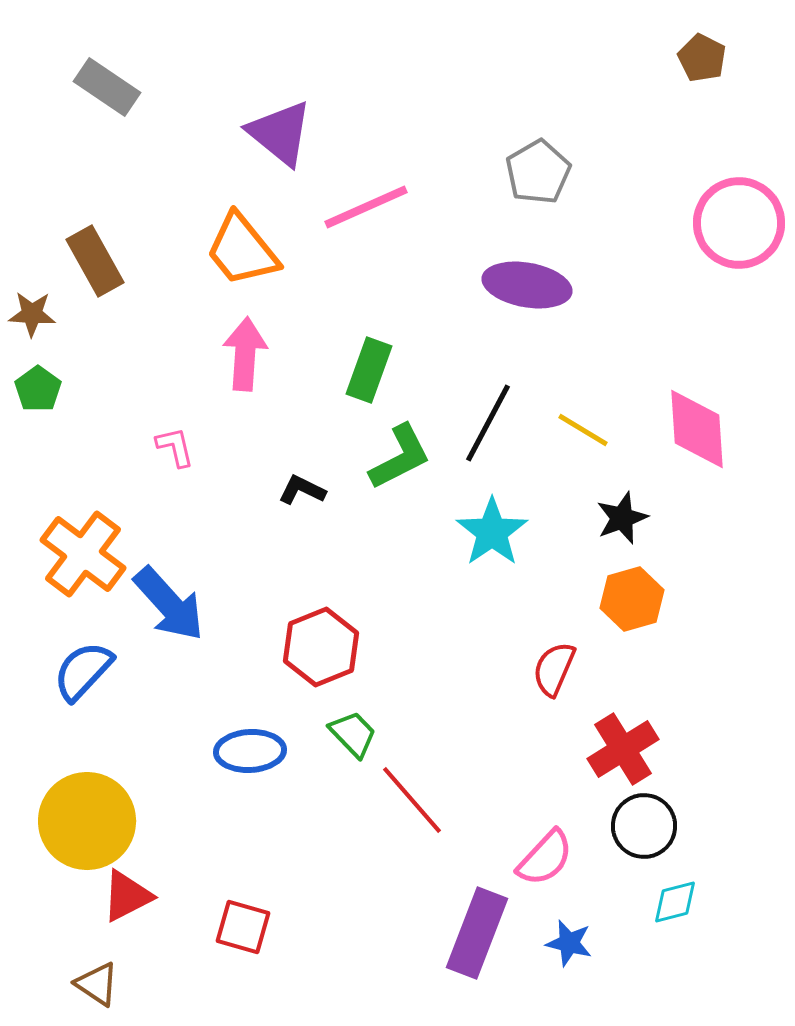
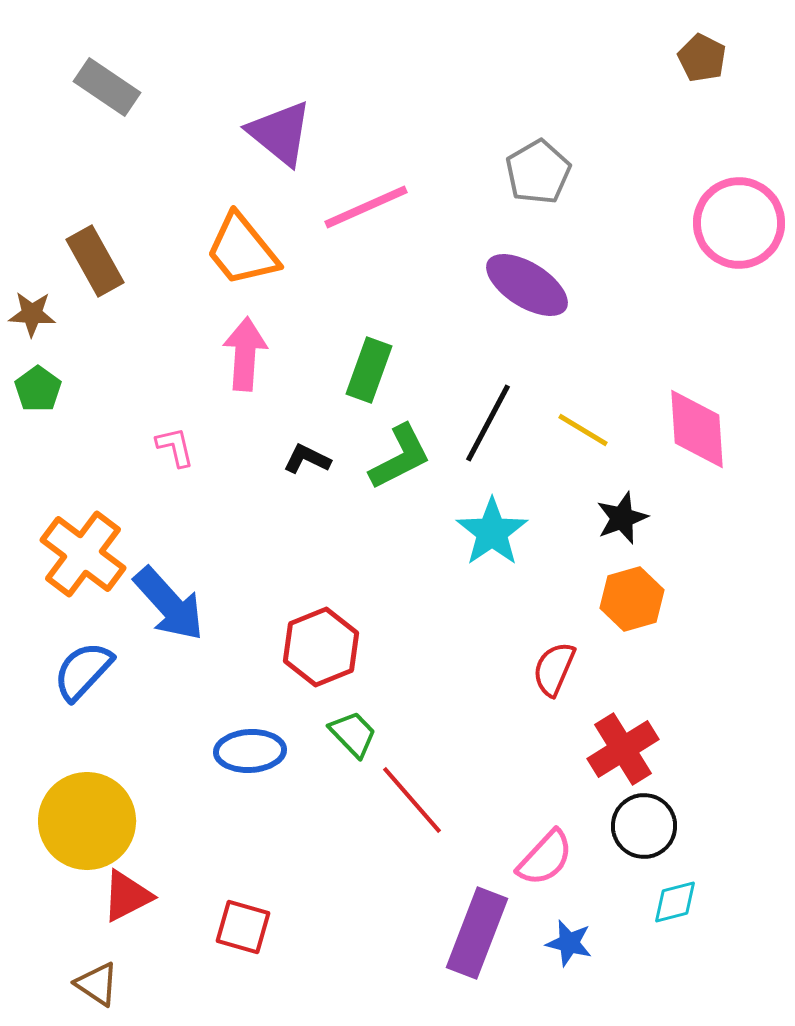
purple ellipse: rotated 22 degrees clockwise
black L-shape: moved 5 px right, 31 px up
